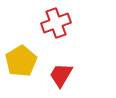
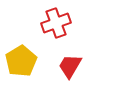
red trapezoid: moved 9 px right, 9 px up
